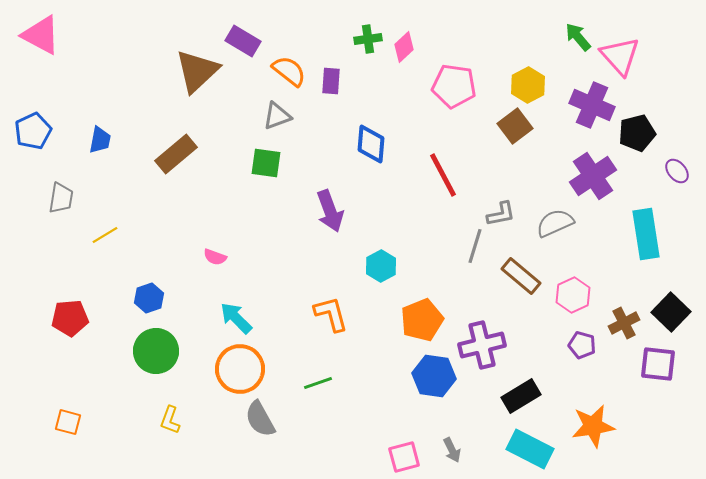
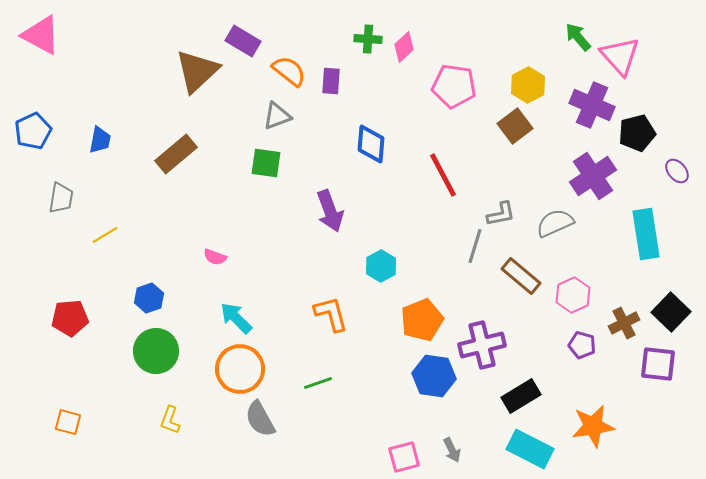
green cross at (368, 39): rotated 12 degrees clockwise
